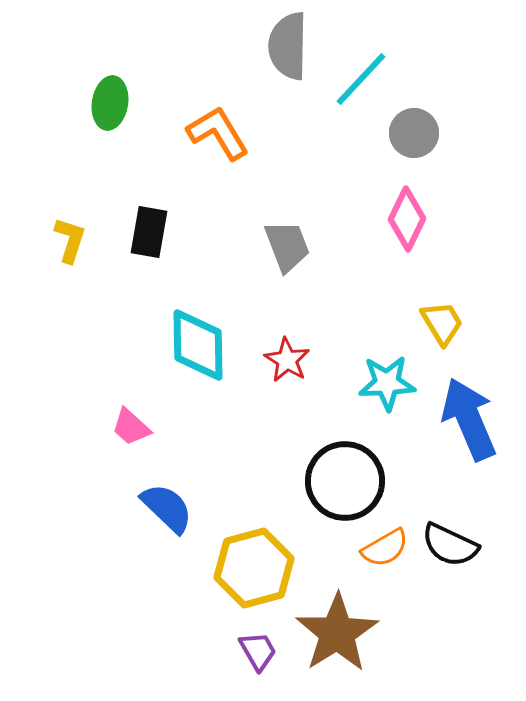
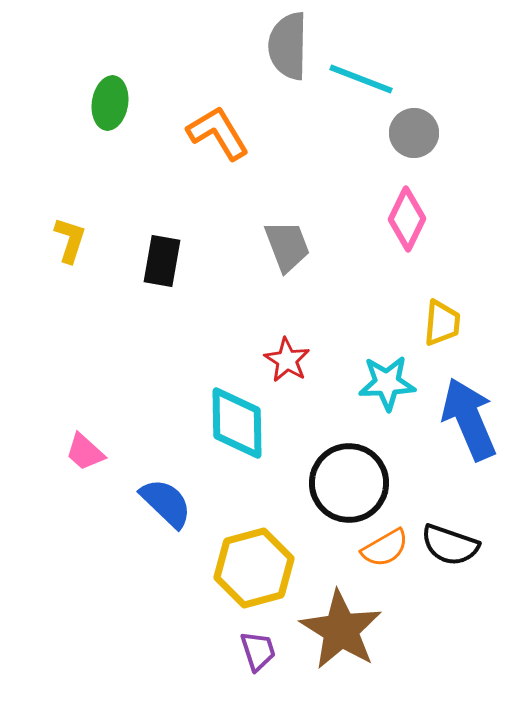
cyan line: rotated 68 degrees clockwise
black rectangle: moved 13 px right, 29 px down
yellow trapezoid: rotated 36 degrees clockwise
cyan diamond: moved 39 px right, 78 px down
pink trapezoid: moved 46 px left, 25 px down
black circle: moved 4 px right, 2 px down
blue semicircle: moved 1 px left, 5 px up
black semicircle: rotated 6 degrees counterclockwise
brown star: moved 4 px right, 3 px up; rotated 8 degrees counterclockwise
purple trapezoid: rotated 12 degrees clockwise
